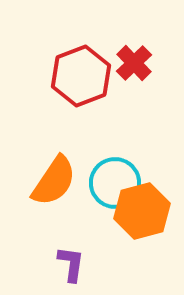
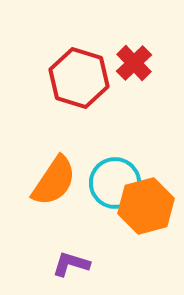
red hexagon: moved 2 px left, 2 px down; rotated 22 degrees counterclockwise
orange hexagon: moved 4 px right, 5 px up
purple L-shape: rotated 81 degrees counterclockwise
